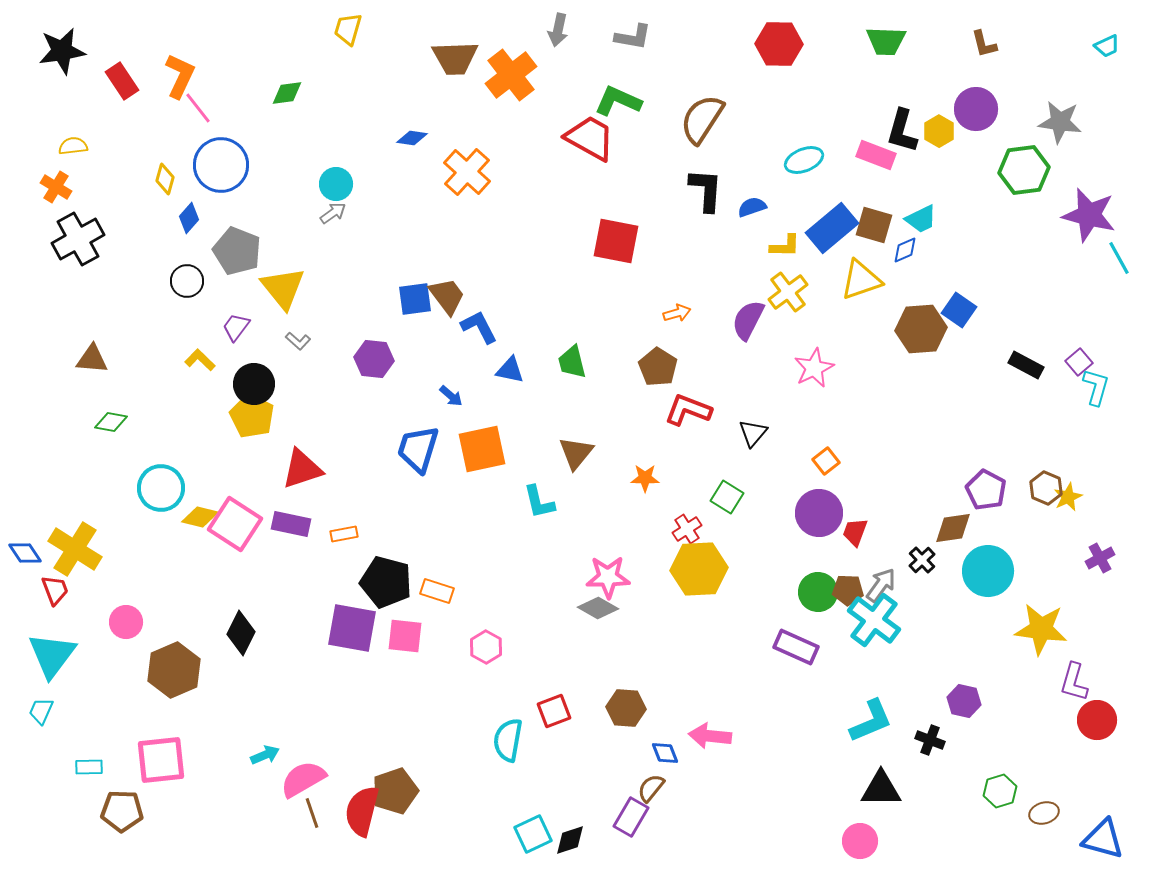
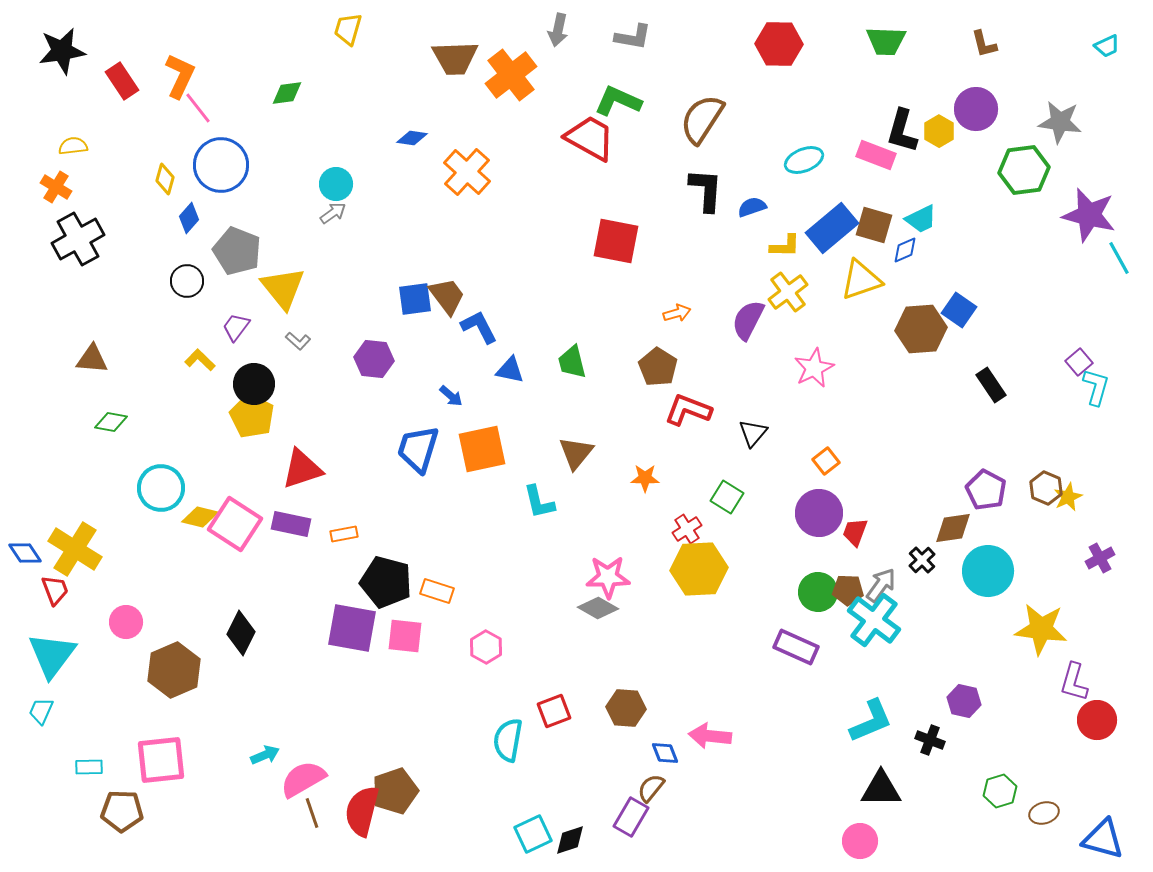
black rectangle at (1026, 365): moved 35 px left, 20 px down; rotated 28 degrees clockwise
